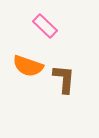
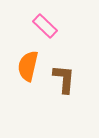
orange semicircle: rotated 84 degrees clockwise
